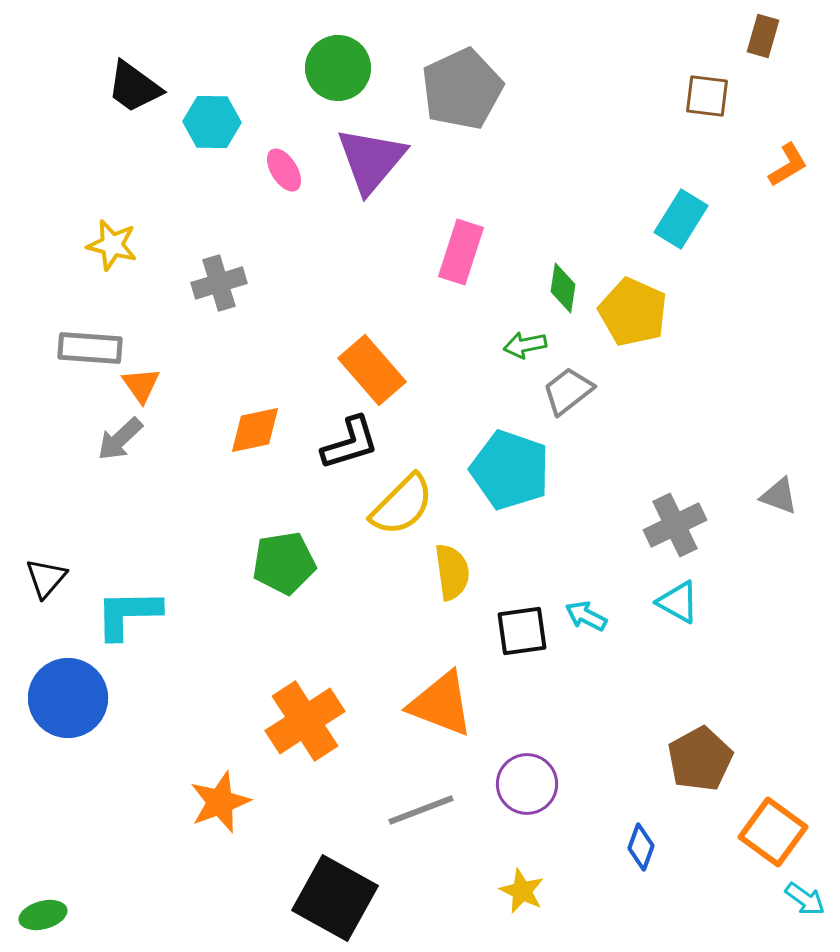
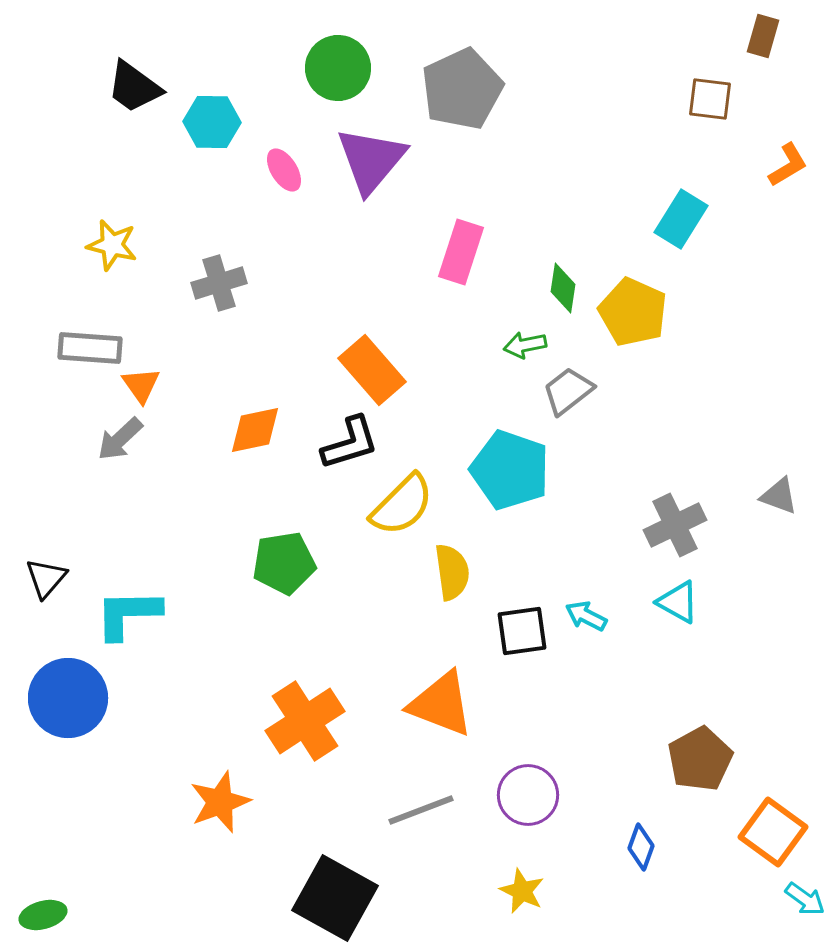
brown square at (707, 96): moved 3 px right, 3 px down
purple circle at (527, 784): moved 1 px right, 11 px down
